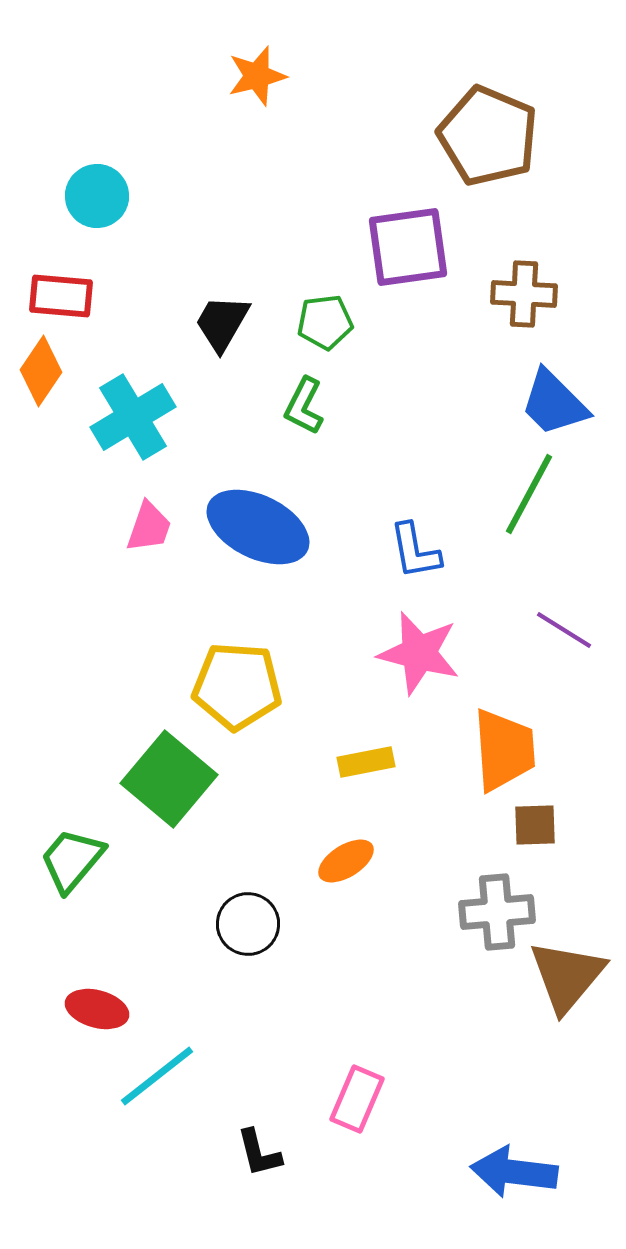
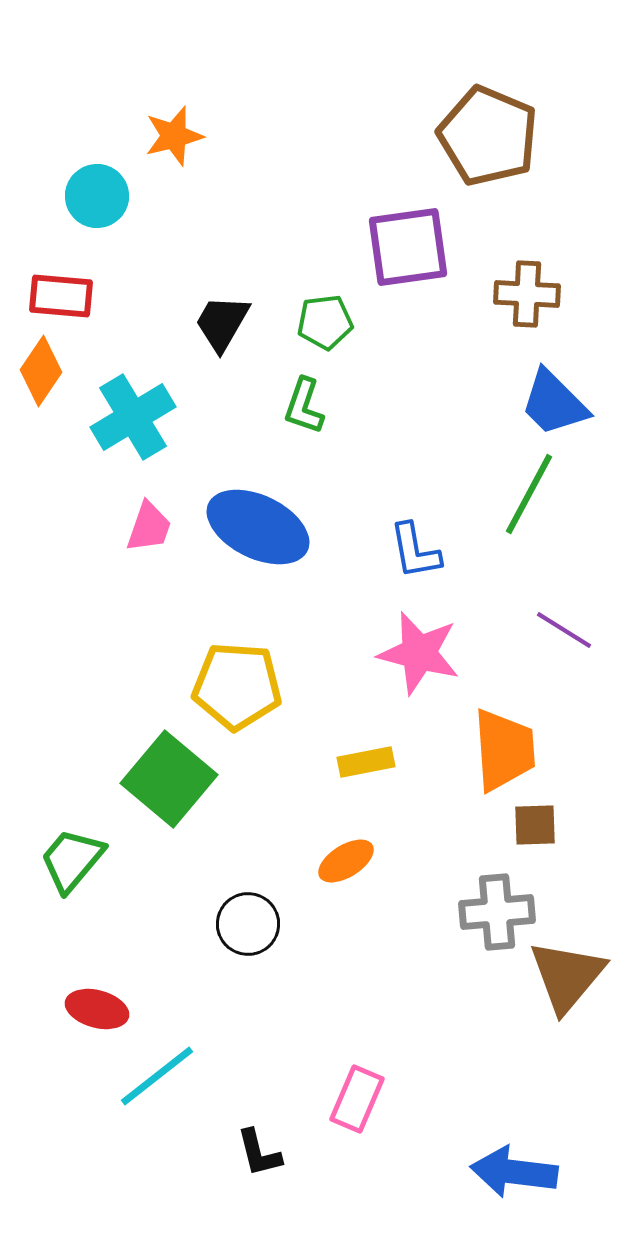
orange star: moved 83 px left, 60 px down
brown cross: moved 3 px right
green L-shape: rotated 8 degrees counterclockwise
